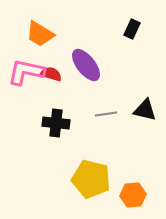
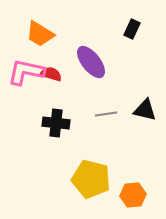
purple ellipse: moved 5 px right, 3 px up
